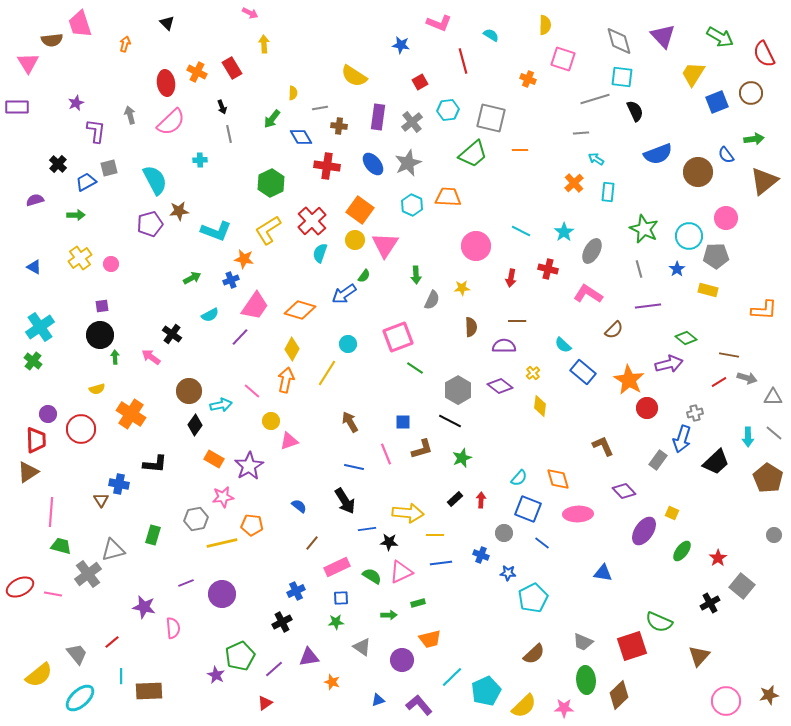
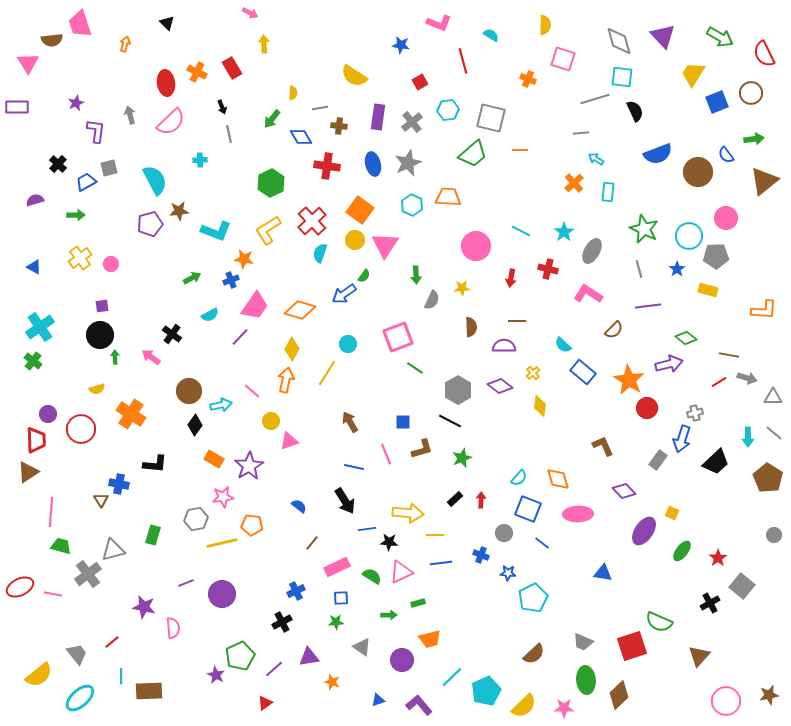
blue ellipse at (373, 164): rotated 25 degrees clockwise
